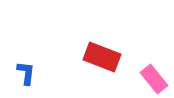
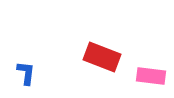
pink rectangle: moved 3 px left, 3 px up; rotated 44 degrees counterclockwise
